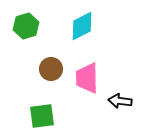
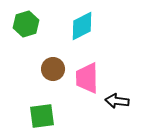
green hexagon: moved 2 px up
brown circle: moved 2 px right
black arrow: moved 3 px left
